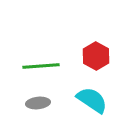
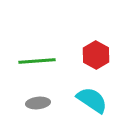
red hexagon: moved 1 px up
green line: moved 4 px left, 5 px up
